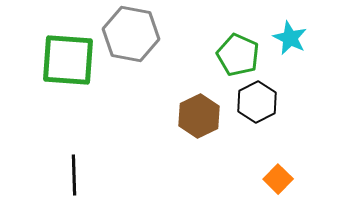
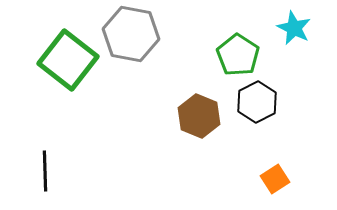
cyan star: moved 4 px right, 10 px up
green pentagon: rotated 9 degrees clockwise
green square: rotated 34 degrees clockwise
brown hexagon: rotated 12 degrees counterclockwise
black line: moved 29 px left, 4 px up
orange square: moved 3 px left; rotated 12 degrees clockwise
